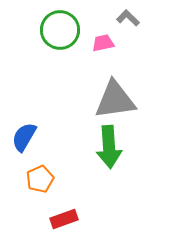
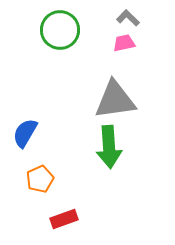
pink trapezoid: moved 21 px right
blue semicircle: moved 1 px right, 4 px up
